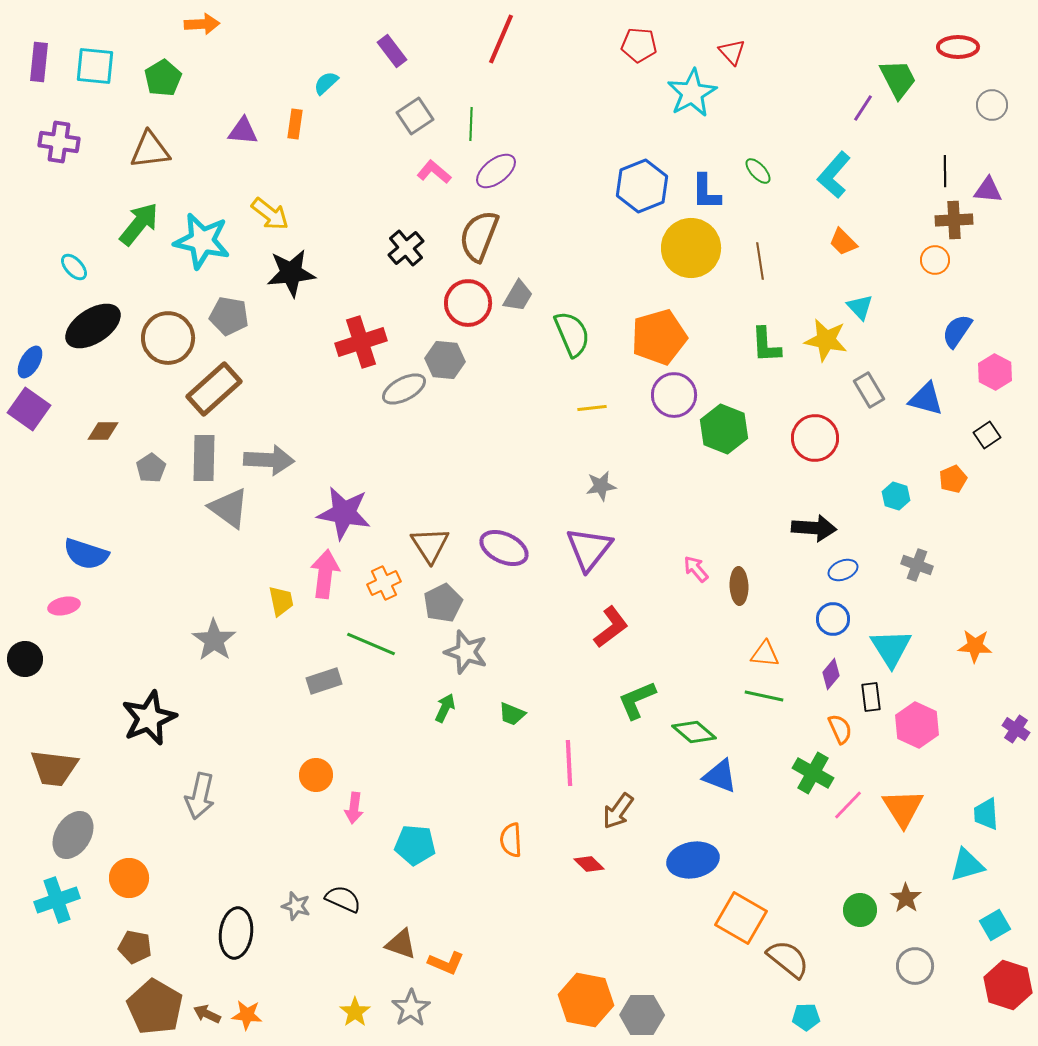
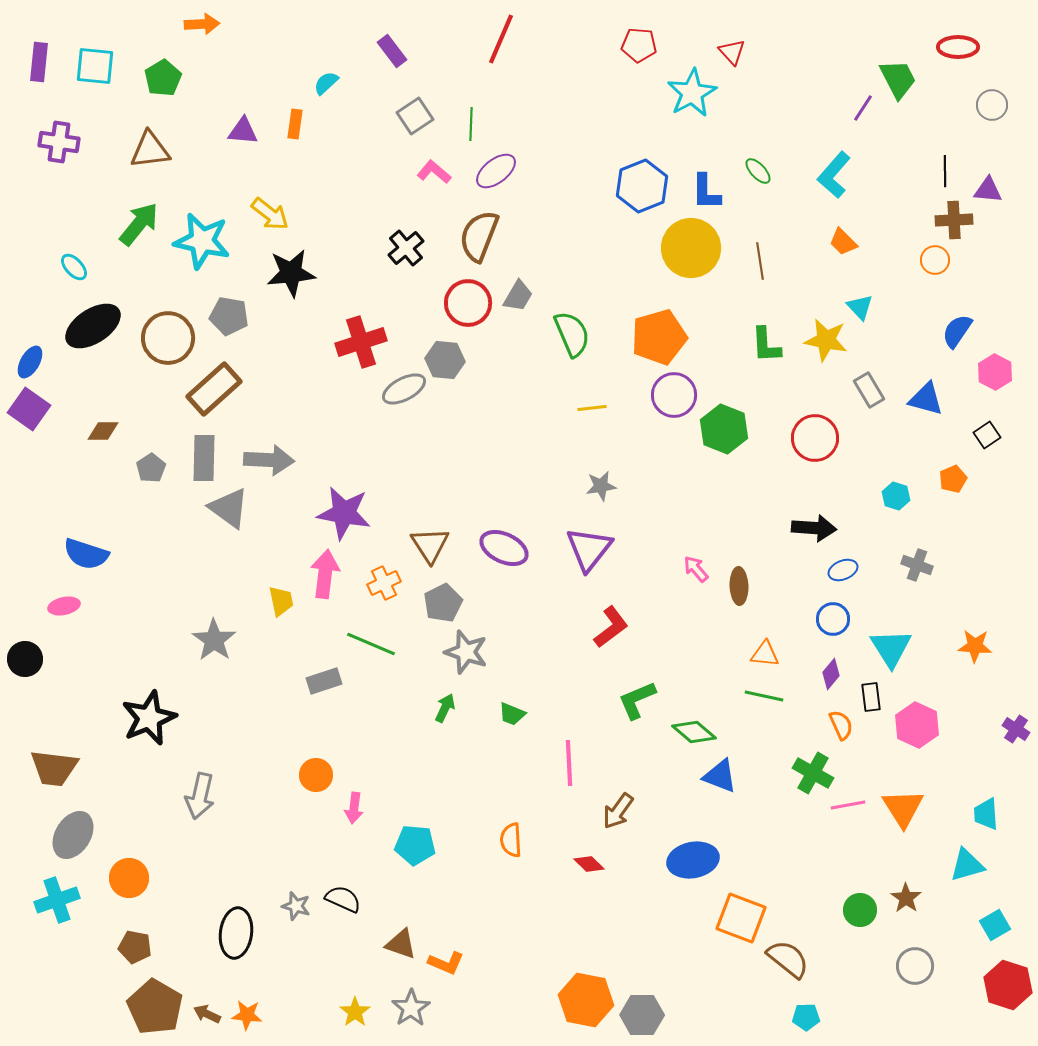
orange semicircle at (840, 729): moved 1 px right, 4 px up
pink line at (848, 805): rotated 36 degrees clockwise
orange square at (741, 918): rotated 9 degrees counterclockwise
